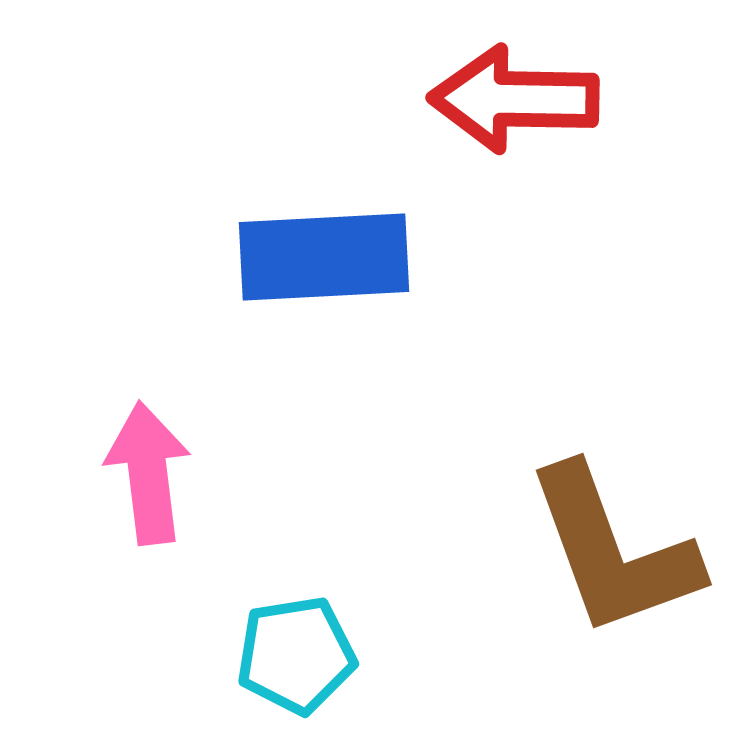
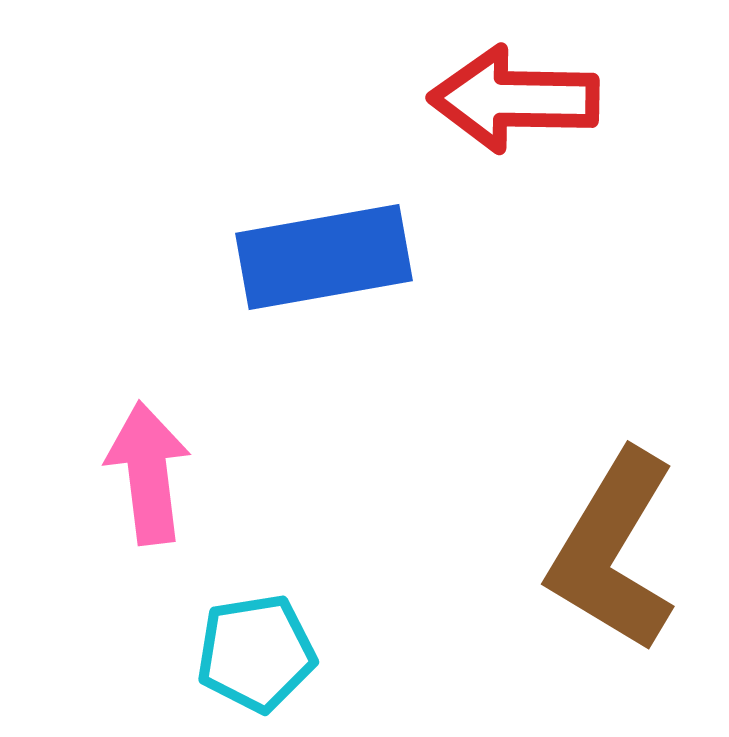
blue rectangle: rotated 7 degrees counterclockwise
brown L-shape: rotated 51 degrees clockwise
cyan pentagon: moved 40 px left, 2 px up
